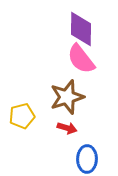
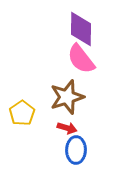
yellow pentagon: moved 3 px up; rotated 20 degrees counterclockwise
blue ellipse: moved 11 px left, 9 px up
